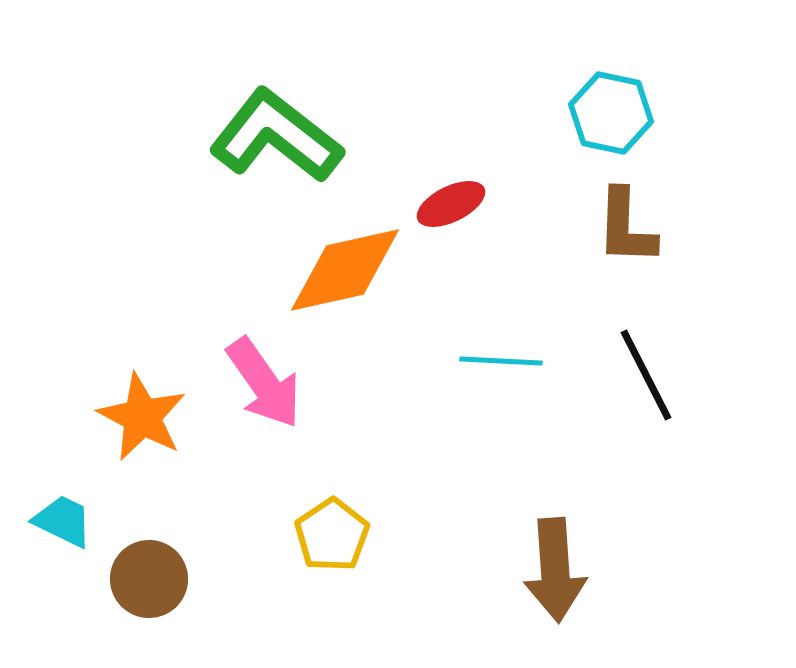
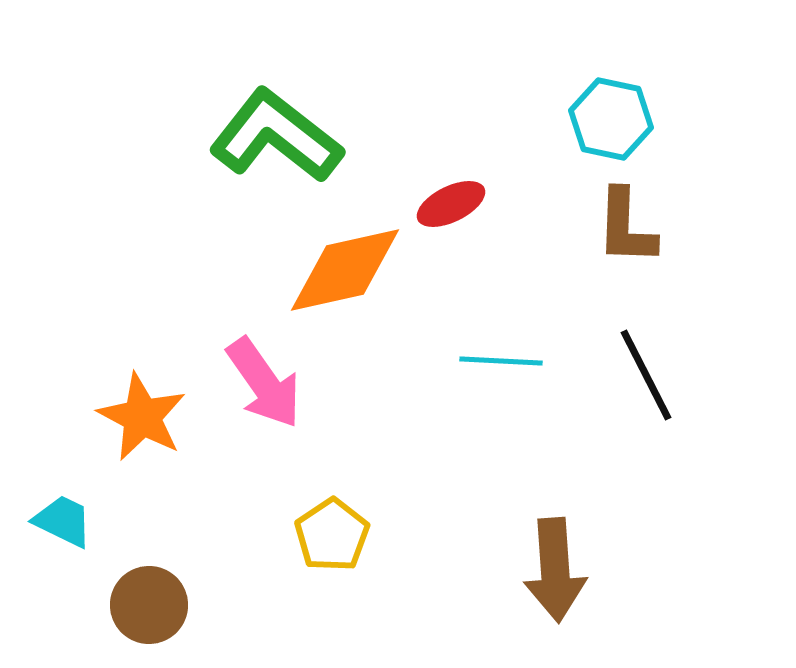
cyan hexagon: moved 6 px down
brown circle: moved 26 px down
